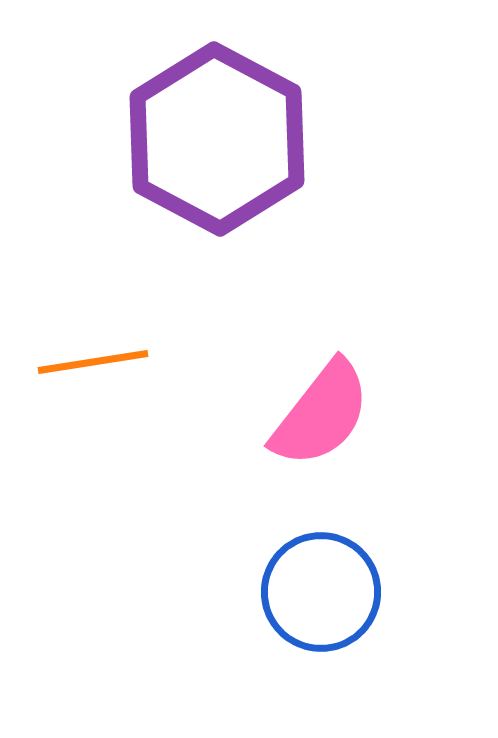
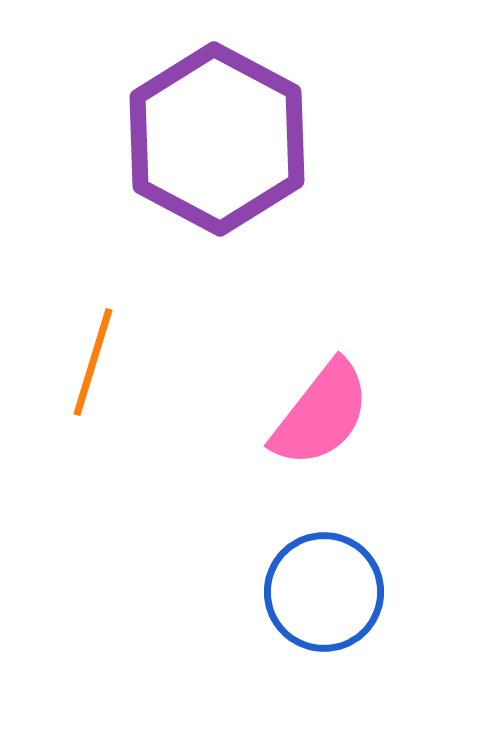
orange line: rotated 64 degrees counterclockwise
blue circle: moved 3 px right
